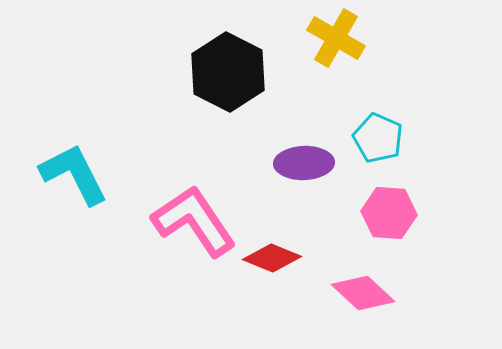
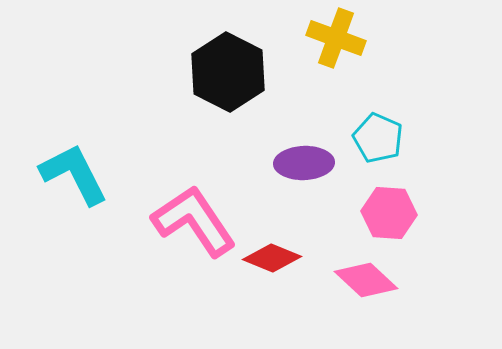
yellow cross: rotated 10 degrees counterclockwise
pink diamond: moved 3 px right, 13 px up
